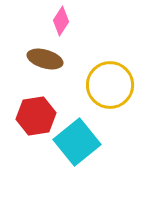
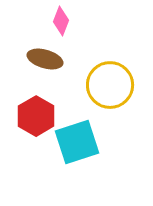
pink diamond: rotated 12 degrees counterclockwise
red hexagon: rotated 21 degrees counterclockwise
cyan square: rotated 21 degrees clockwise
